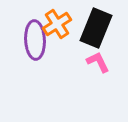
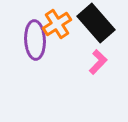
black rectangle: moved 5 px up; rotated 63 degrees counterclockwise
pink L-shape: rotated 70 degrees clockwise
